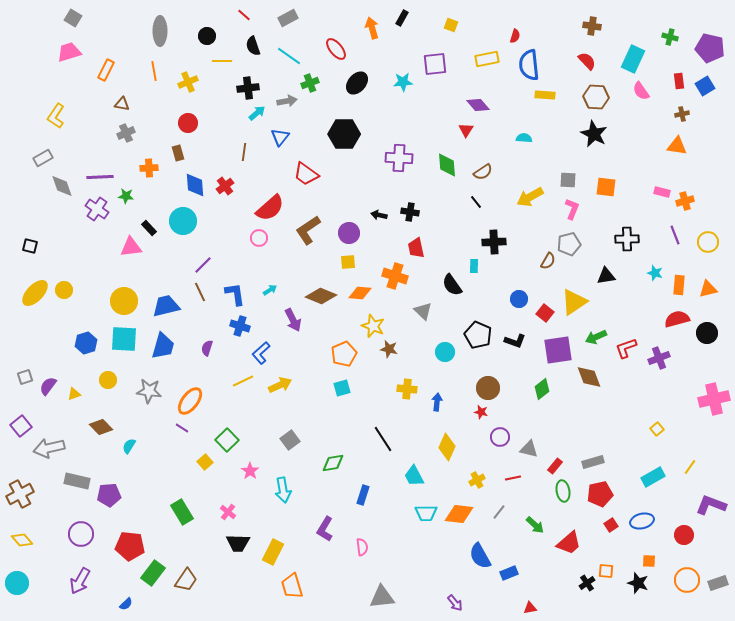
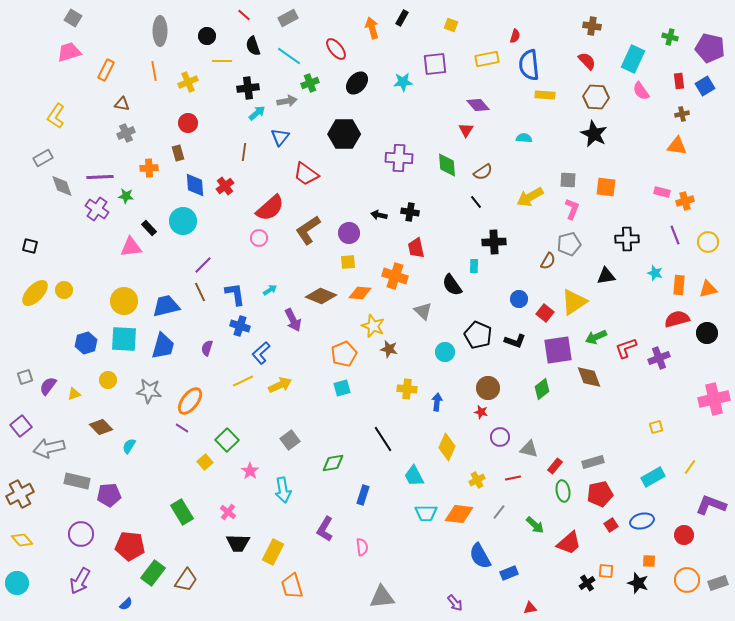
yellow square at (657, 429): moved 1 px left, 2 px up; rotated 24 degrees clockwise
